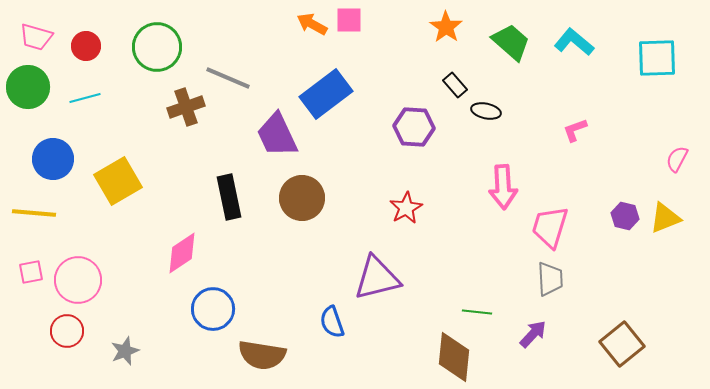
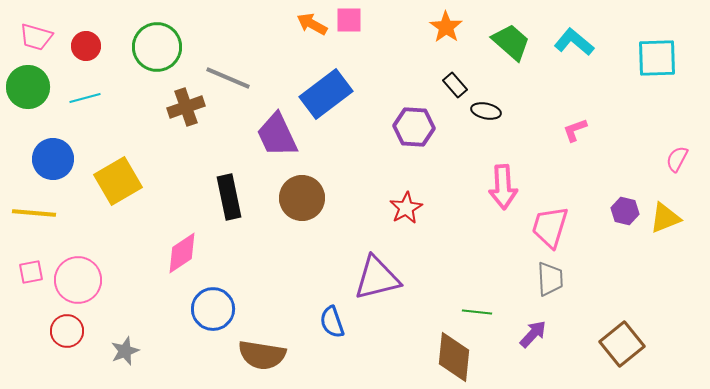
purple hexagon at (625, 216): moved 5 px up
